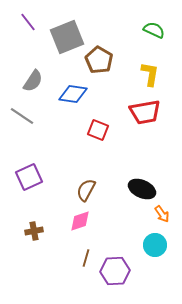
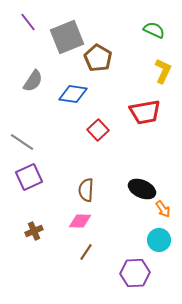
brown pentagon: moved 1 px left, 2 px up
yellow L-shape: moved 13 px right, 3 px up; rotated 15 degrees clockwise
gray line: moved 26 px down
red square: rotated 25 degrees clockwise
brown semicircle: rotated 25 degrees counterclockwise
orange arrow: moved 1 px right, 5 px up
pink diamond: rotated 20 degrees clockwise
brown cross: rotated 12 degrees counterclockwise
cyan circle: moved 4 px right, 5 px up
brown line: moved 6 px up; rotated 18 degrees clockwise
purple hexagon: moved 20 px right, 2 px down
